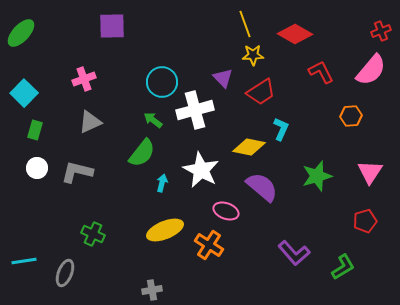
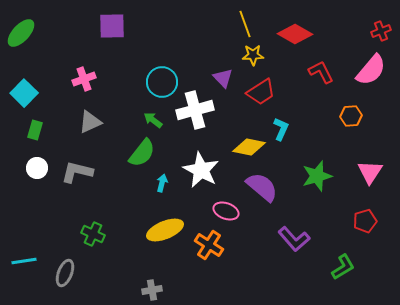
purple L-shape: moved 14 px up
